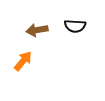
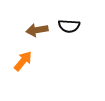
black semicircle: moved 6 px left
